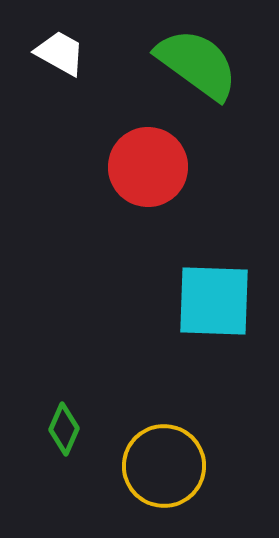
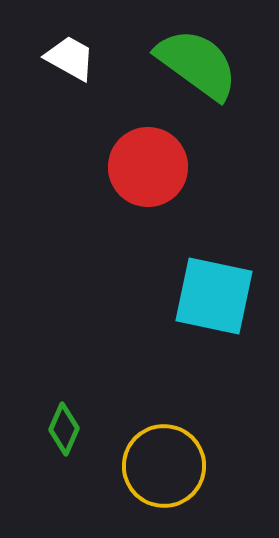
white trapezoid: moved 10 px right, 5 px down
cyan square: moved 5 px up; rotated 10 degrees clockwise
